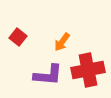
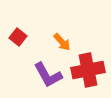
orange arrow: rotated 78 degrees counterclockwise
purple L-shape: rotated 56 degrees clockwise
